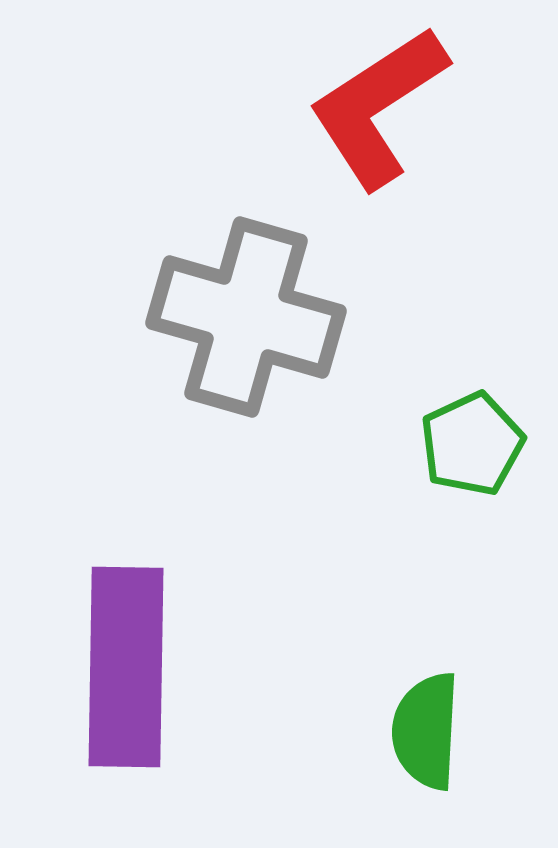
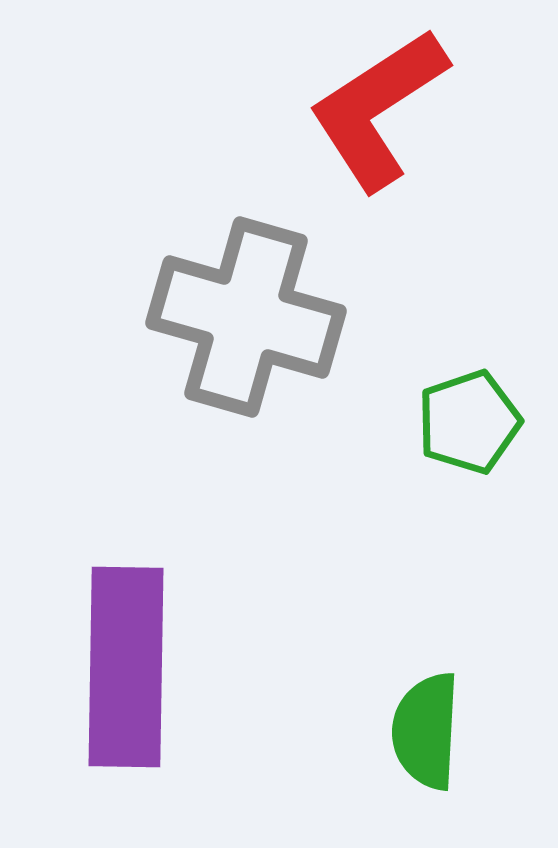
red L-shape: moved 2 px down
green pentagon: moved 3 px left, 22 px up; rotated 6 degrees clockwise
